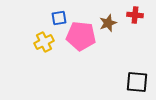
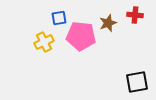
black square: rotated 15 degrees counterclockwise
